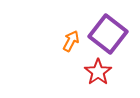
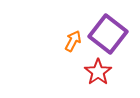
orange arrow: moved 2 px right
